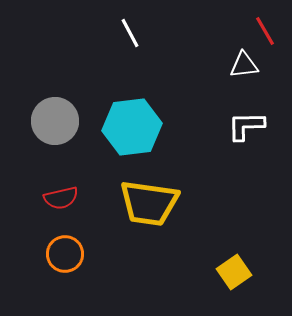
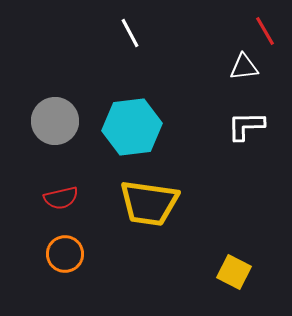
white triangle: moved 2 px down
yellow square: rotated 28 degrees counterclockwise
